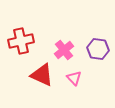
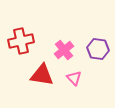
red triangle: rotated 15 degrees counterclockwise
